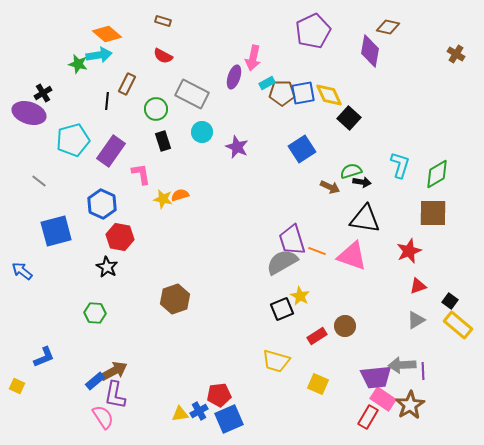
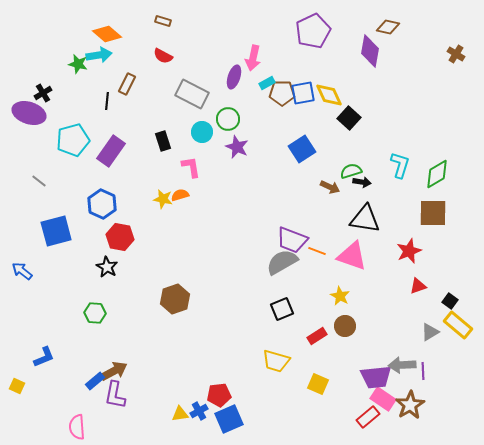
green circle at (156, 109): moved 72 px right, 10 px down
pink L-shape at (141, 174): moved 50 px right, 7 px up
purple trapezoid at (292, 240): rotated 52 degrees counterclockwise
yellow star at (300, 296): moved 40 px right
gray triangle at (416, 320): moved 14 px right, 12 px down
pink semicircle at (103, 417): moved 26 px left, 10 px down; rotated 150 degrees counterclockwise
red rectangle at (368, 417): rotated 20 degrees clockwise
